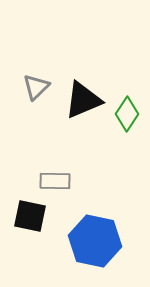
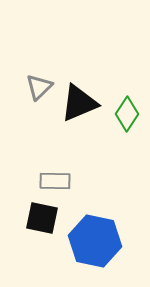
gray triangle: moved 3 px right
black triangle: moved 4 px left, 3 px down
black square: moved 12 px right, 2 px down
